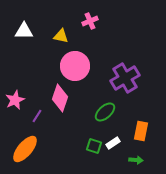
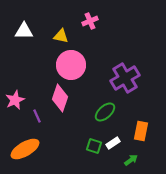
pink circle: moved 4 px left, 1 px up
purple line: rotated 56 degrees counterclockwise
orange ellipse: rotated 20 degrees clockwise
green arrow: moved 5 px left; rotated 40 degrees counterclockwise
